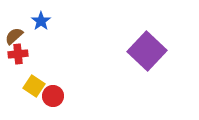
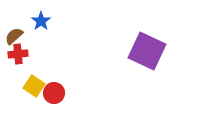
purple square: rotated 18 degrees counterclockwise
red circle: moved 1 px right, 3 px up
